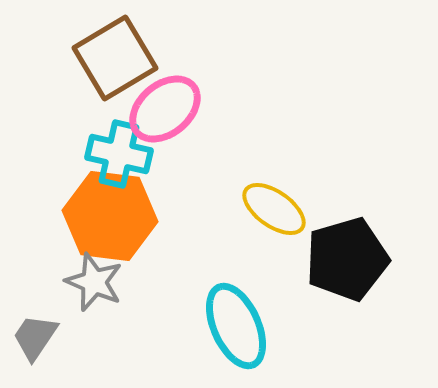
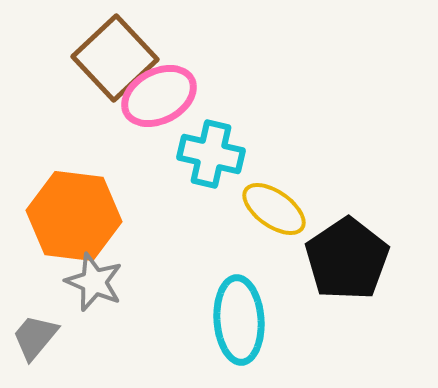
brown square: rotated 12 degrees counterclockwise
pink ellipse: moved 6 px left, 13 px up; rotated 12 degrees clockwise
cyan cross: moved 92 px right
orange hexagon: moved 36 px left
black pentagon: rotated 18 degrees counterclockwise
cyan ellipse: moved 3 px right, 6 px up; rotated 20 degrees clockwise
gray trapezoid: rotated 6 degrees clockwise
